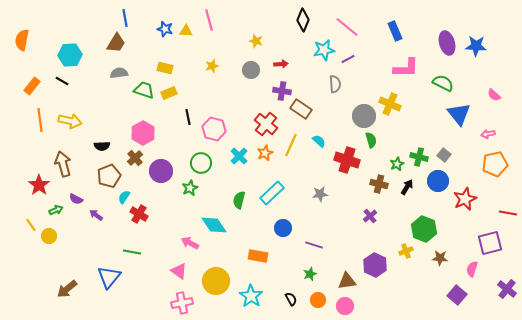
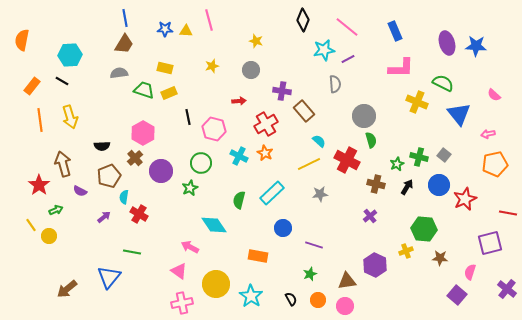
blue star at (165, 29): rotated 14 degrees counterclockwise
brown trapezoid at (116, 43): moved 8 px right, 1 px down
red arrow at (281, 64): moved 42 px left, 37 px down
pink L-shape at (406, 68): moved 5 px left
yellow cross at (390, 104): moved 27 px right, 2 px up
brown rectangle at (301, 109): moved 3 px right, 2 px down; rotated 15 degrees clockwise
yellow arrow at (70, 121): moved 4 px up; rotated 60 degrees clockwise
red cross at (266, 124): rotated 20 degrees clockwise
yellow line at (291, 145): moved 18 px right, 19 px down; rotated 40 degrees clockwise
orange star at (265, 153): rotated 21 degrees counterclockwise
cyan cross at (239, 156): rotated 18 degrees counterclockwise
red cross at (347, 160): rotated 10 degrees clockwise
blue circle at (438, 181): moved 1 px right, 4 px down
brown cross at (379, 184): moved 3 px left
cyan semicircle at (124, 197): rotated 24 degrees counterclockwise
purple semicircle at (76, 199): moved 4 px right, 8 px up
purple arrow at (96, 215): moved 8 px right, 2 px down; rotated 104 degrees clockwise
green hexagon at (424, 229): rotated 15 degrees counterclockwise
pink arrow at (190, 243): moved 4 px down
pink semicircle at (472, 269): moved 2 px left, 3 px down
yellow circle at (216, 281): moved 3 px down
